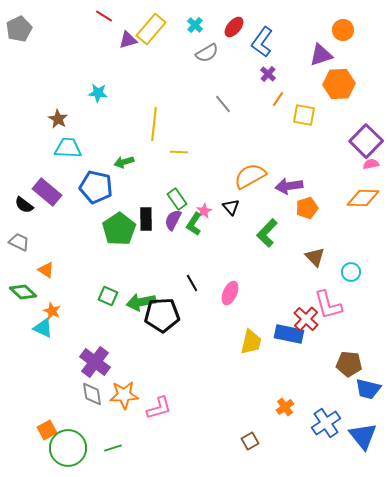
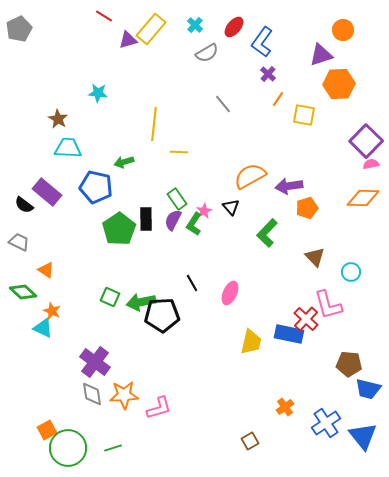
green square at (108, 296): moved 2 px right, 1 px down
